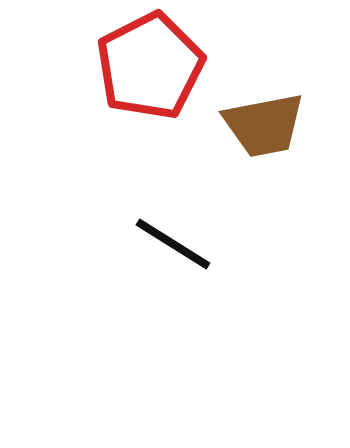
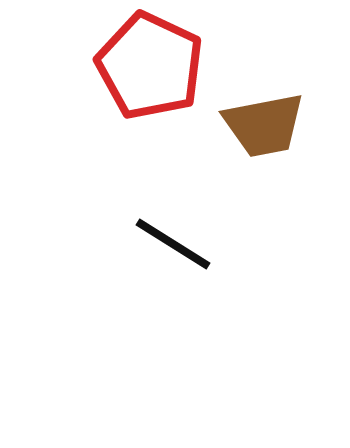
red pentagon: rotated 20 degrees counterclockwise
